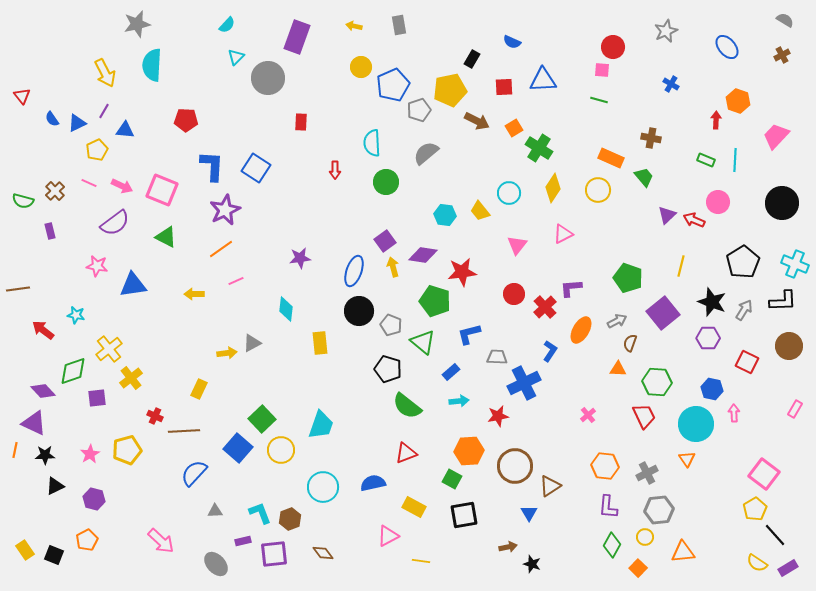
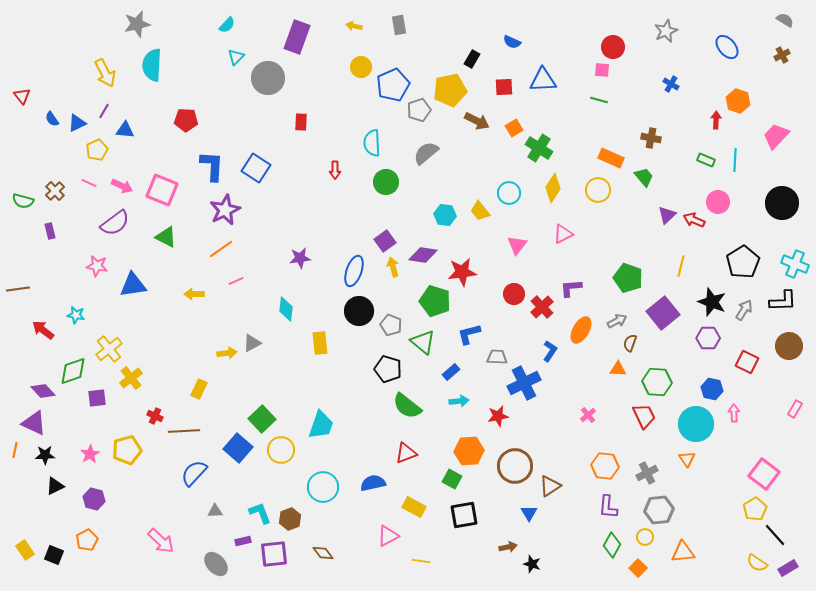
red cross at (545, 307): moved 3 px left
